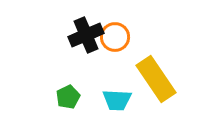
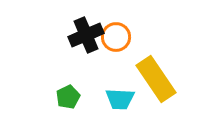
orange circle: moved 1 px right
cyan trapezoid: moved 3 px right, 1 px up
